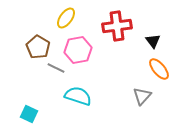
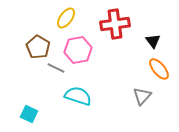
red cross: moved 2 px left, 2 px up
